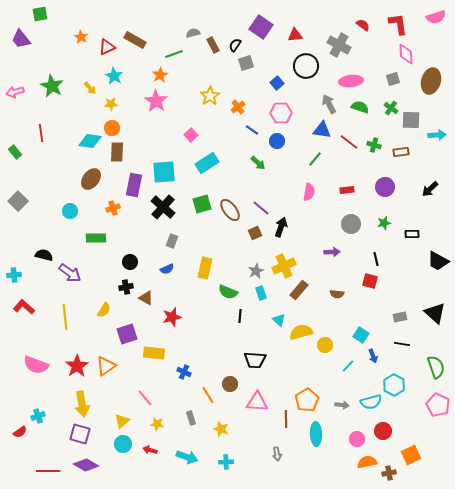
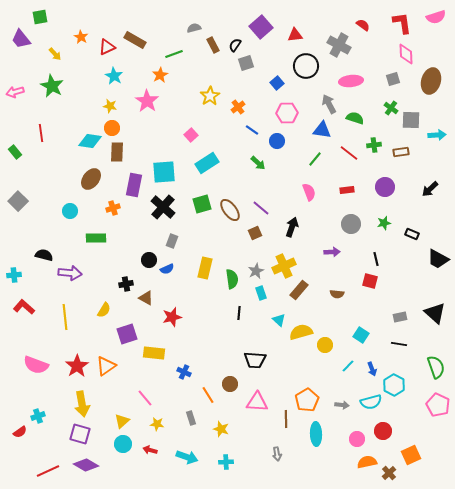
green square at (40, 14): moved 3 px down
red L-shape at (398, 24): moved 4 px right, 1 px up
purple square at (261, 27): rotated 15 degrees clockwise
gray semicircle at (193, 33): moved 1 px right, 5 px up
yellow arrow at (90, 88): moved 35 px left, 34 px up
pink star at (156, 101): moved 9 px left
yellow star at (111, 104): moved 1 px left, 2 px down; rotated 16 degrees clockwise
green semicircle at (360, 107): moved 5 px left, 11 px down
pink hexagon at (281, 113): moved 6 px right
red line at (349, 142): moved 11 px down
green cross at (374, 145): rotated 24 degrees counterclockwise
pink semicircle at (309, 192): rotated 30 degrees counterclockwise
black arrow at (281, 227): moved 11 px right
black rectangle at (412, 234): rotated 24 degrees clockwise
black trapezoid at (438, 261): moved 2 px up
black circle at (130, 262): moved 19 px right, 2 px up
purple arrow at (70, 273): rotated 30 degrees counterclockwise
black cross at (126, 287): moved 3 px up
green semicircle at (228, 292): moved 4 px right, 13 px up; rotated 120 degrees counterclockwise
black line at (240, 316): moved 1 px left, 3 px up
black line at (402, 344): moved 3 px left
blue arrow at (373, 356): moved 1 px left, 13 px down
red line at (48, 471): rotated 25 degrees counterclockwise
brown cross at (389, 473): rotated 32 degrees counterclockwise
